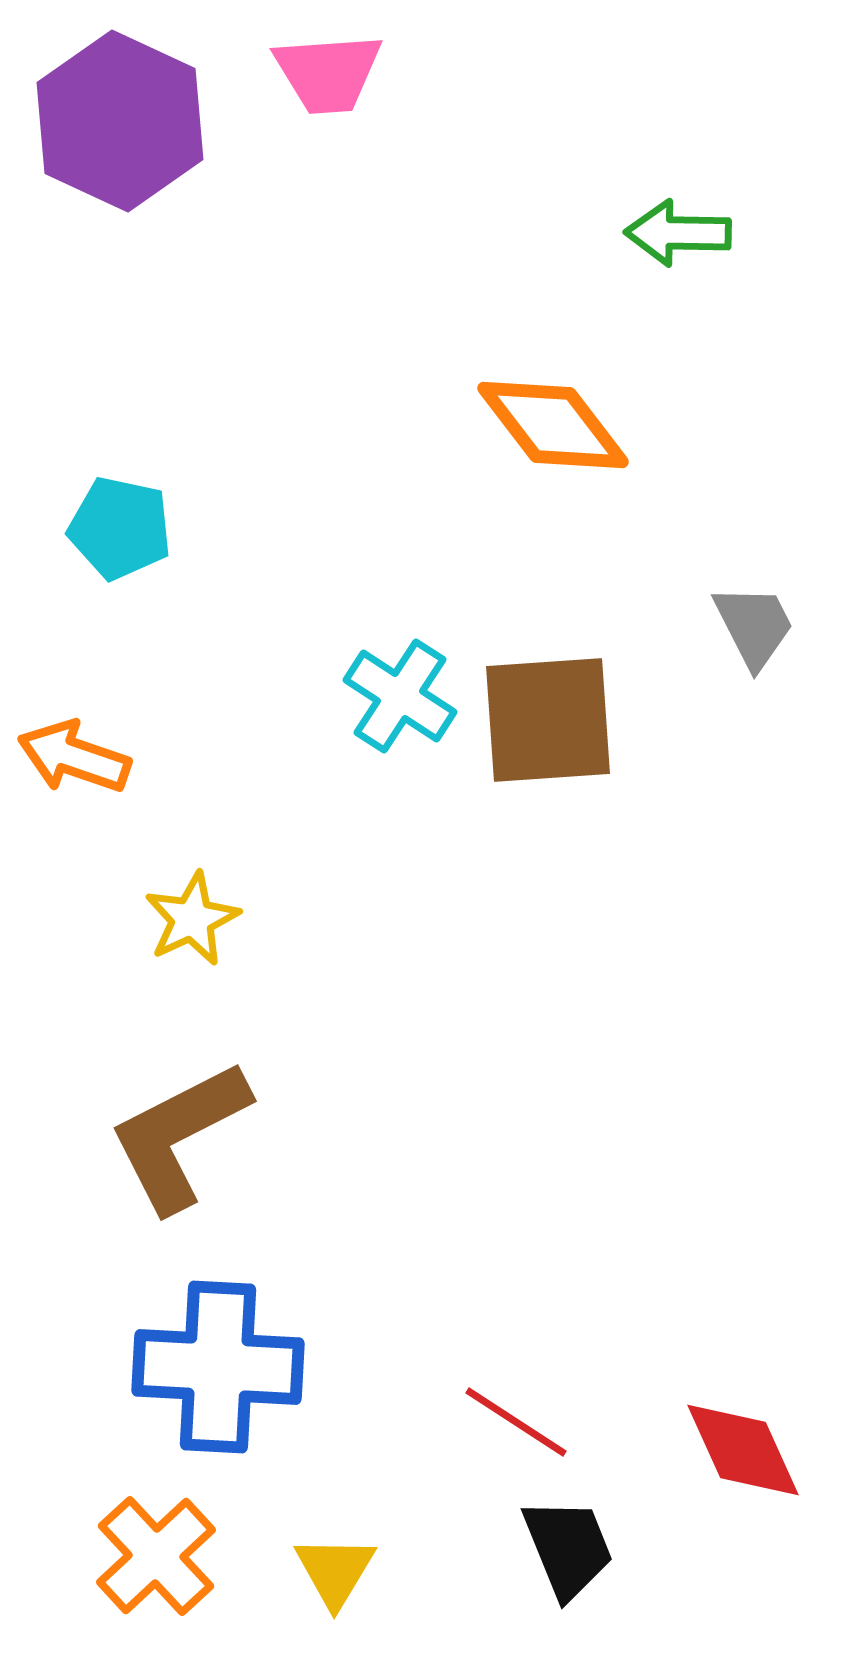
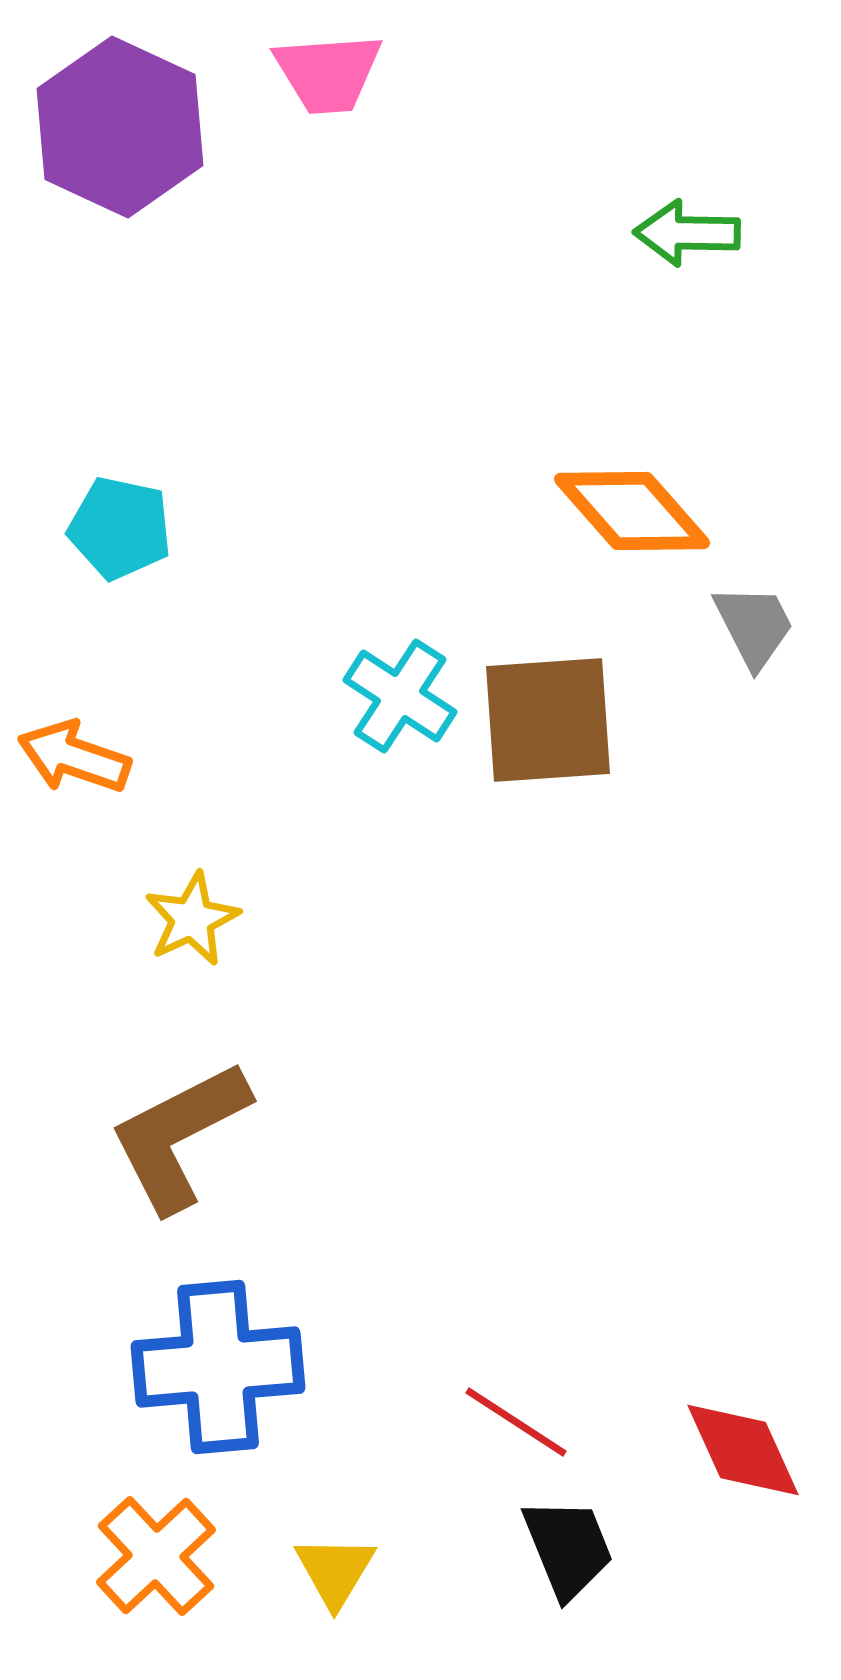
purple hexagon: moved 6 px down
green arrow: moved 9 px right
orange diamond: moved 79 px right, 86 px down; rotated 4 degrees counterclockwise
blue cross: rotated 8 degrees counterclockwise
